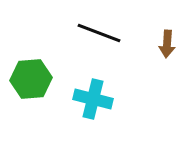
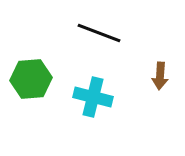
brown arrow: moved 7 px left, 32 px down
cyan cross: moved 2 px up
